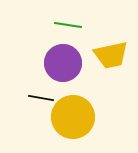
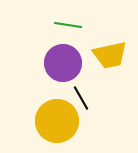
yellow trapezoid: moved 1 px left
black line: moved 40 px right; rotated 50 degrees clockwise
yellow circle: moved 16 px left, 4 px down
